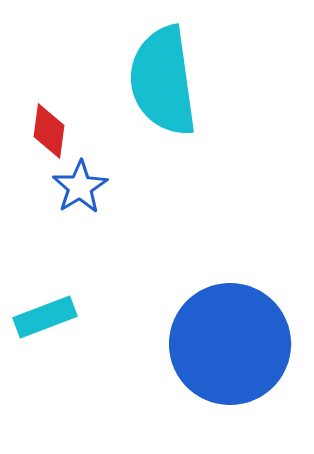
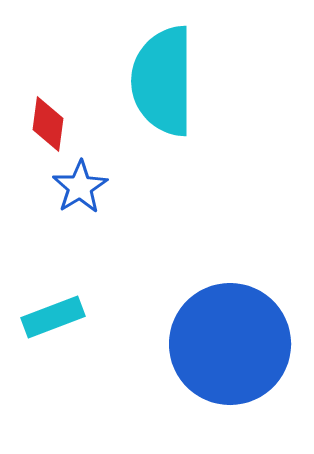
cyan semicircle: rotated 8 degrees clockwise
red diamond: moved 1 px left, 7 px up
cyan rectangle: moved 8 px right
